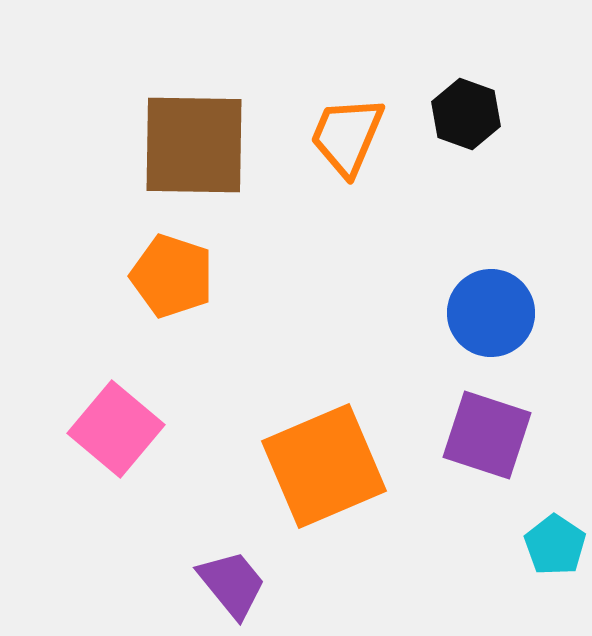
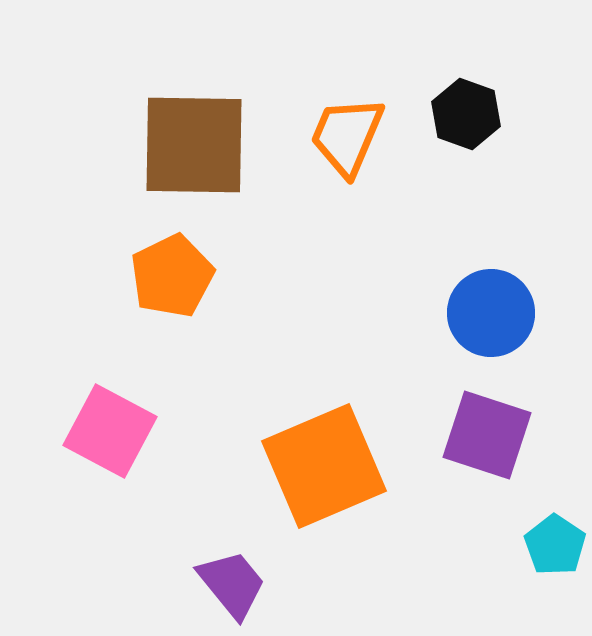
orange pentagon: rotated 28 degrees clockwise
pink square: moved 6 px left, 2 px down; rotated 12 degrees counterclockwise
